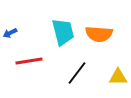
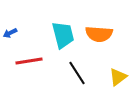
cyan trapezoid: moved 3 px down
black line: rotated 70 degrees counterclockwise
yellow triangle: rotated 36 degrees counterclockwise
